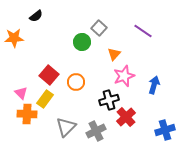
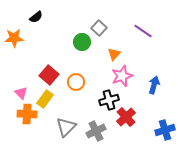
black semicircle: moved 1 px down
pink star: moved 2 px left
